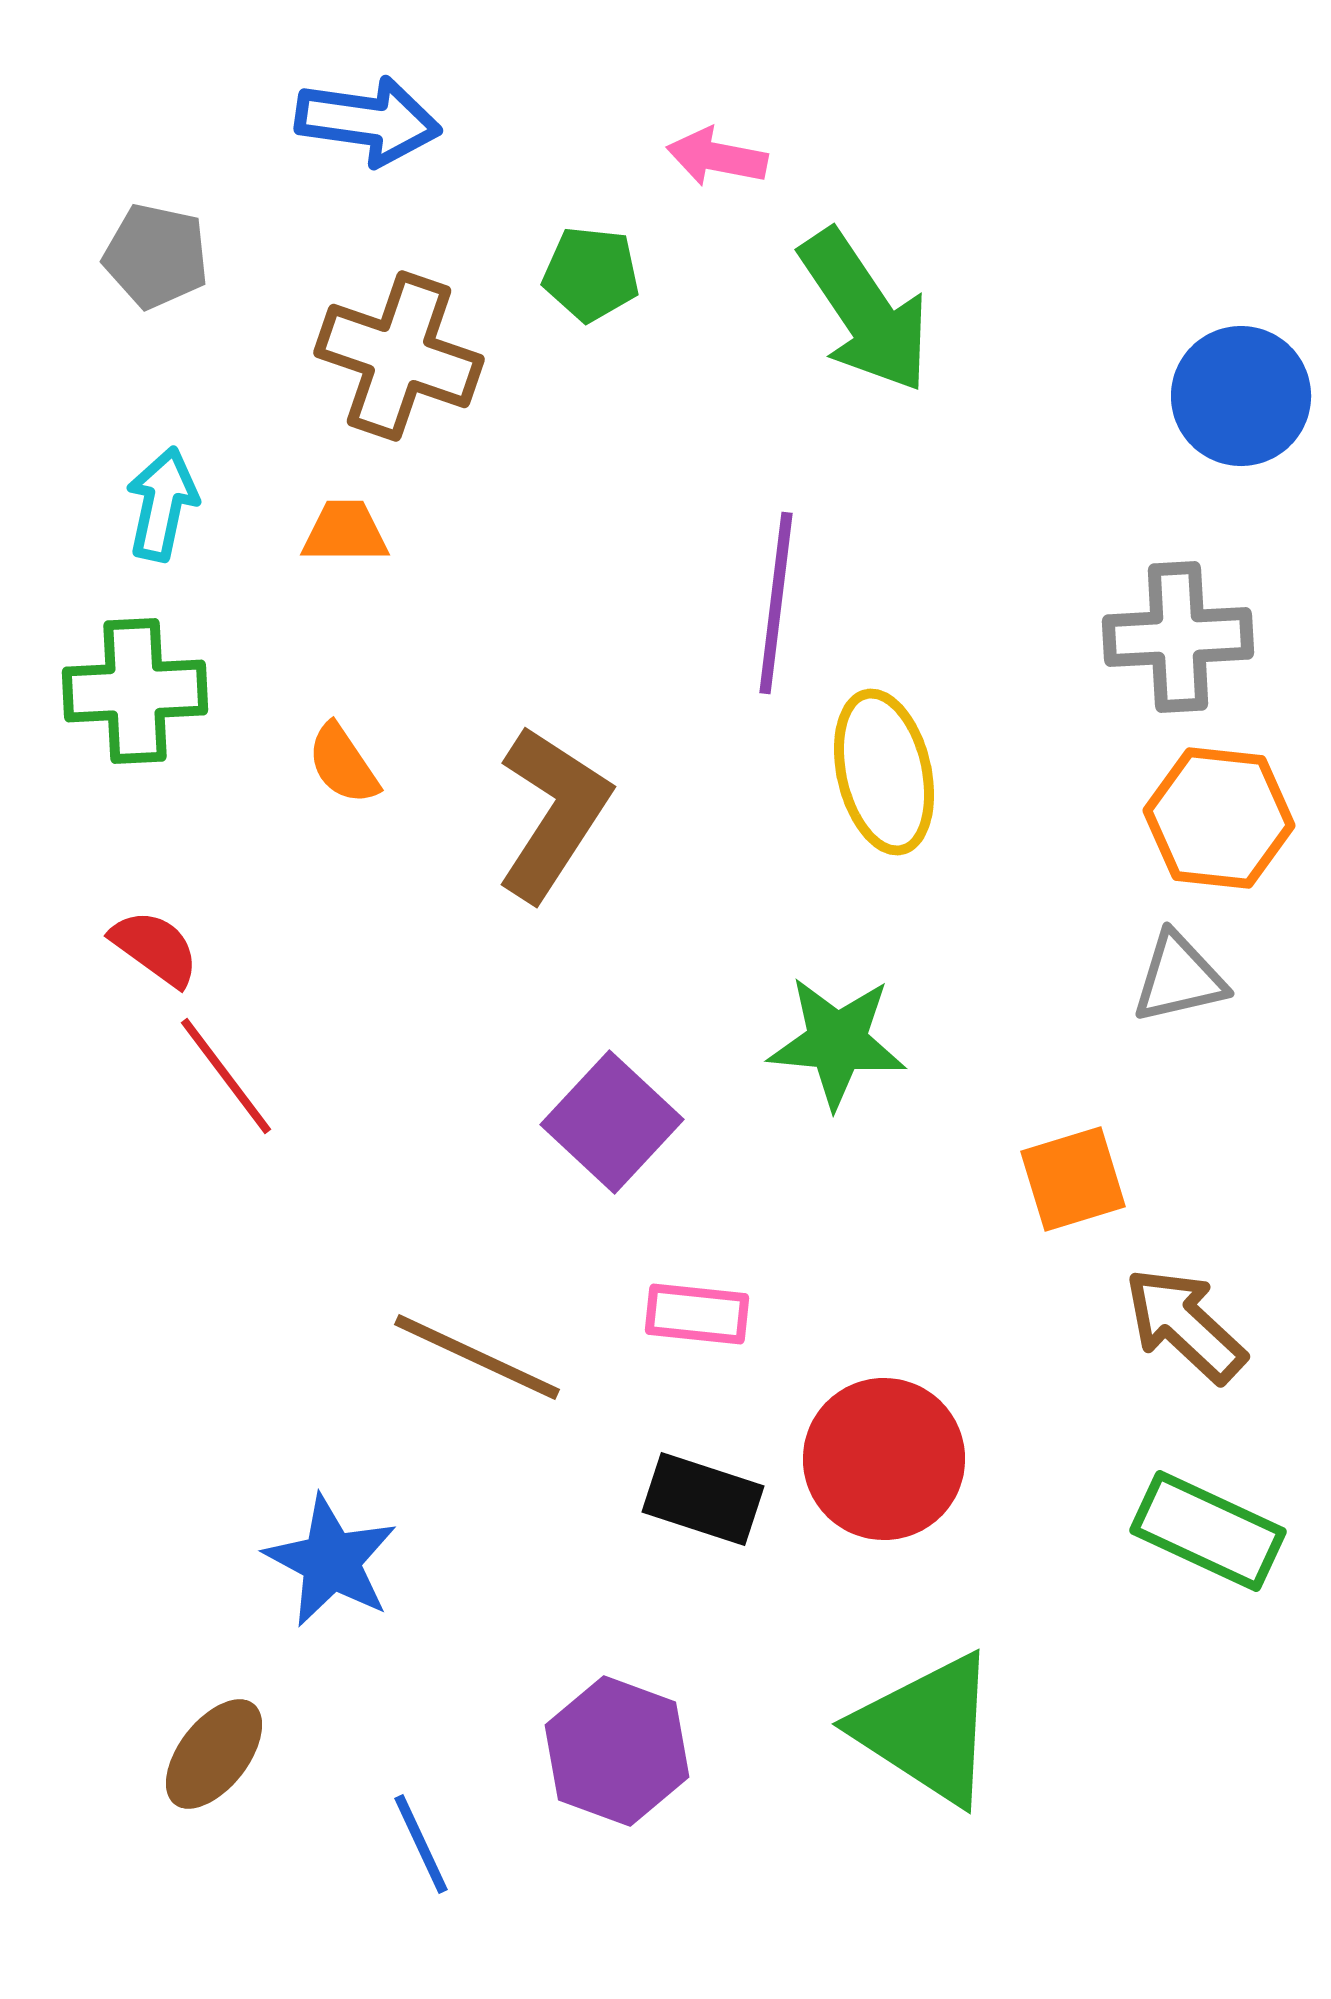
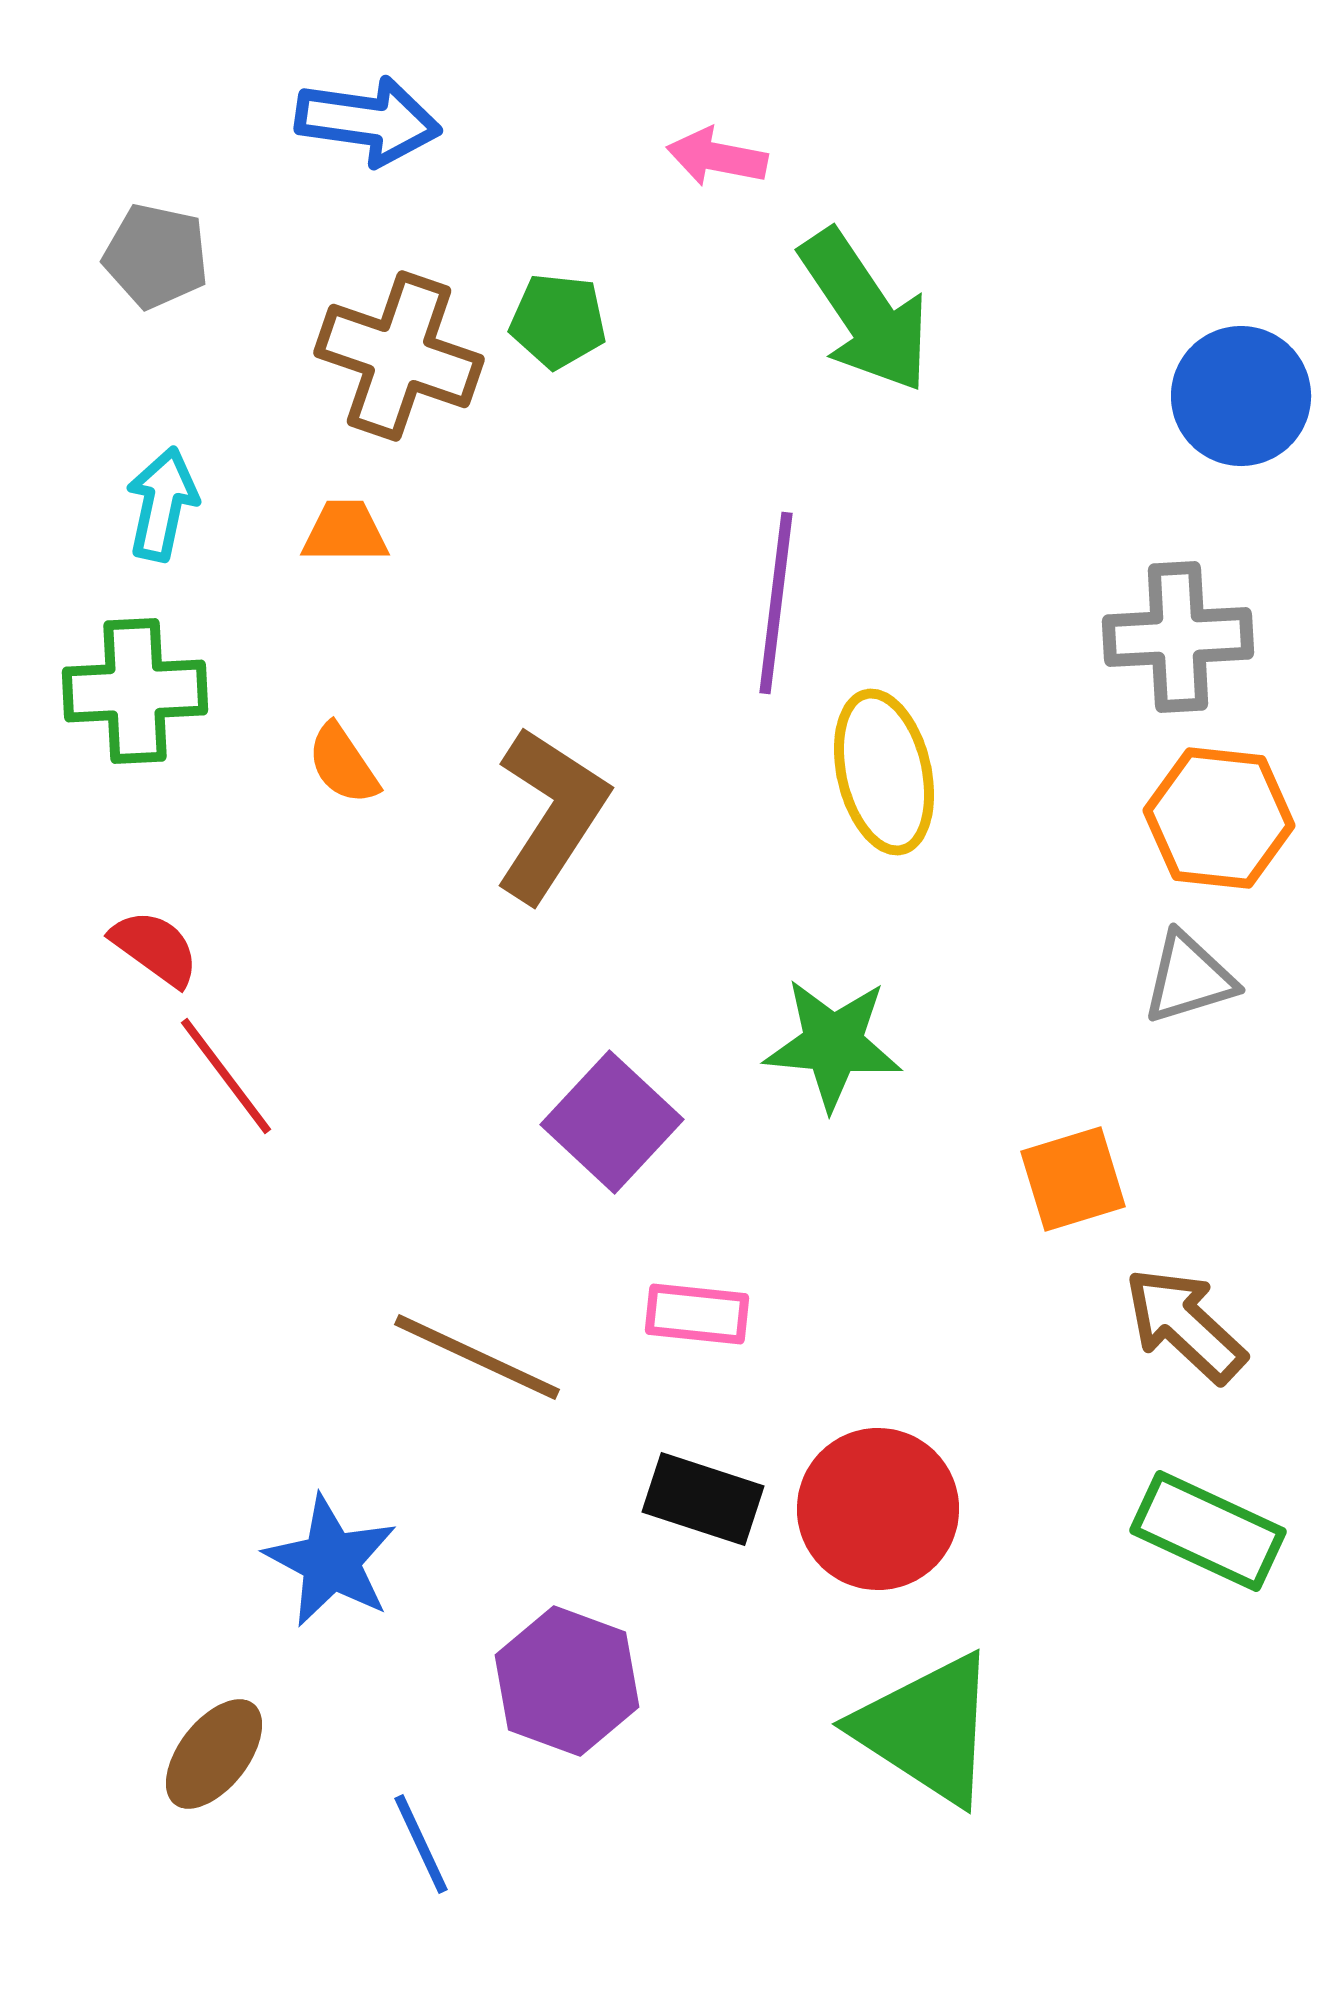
green pentagon: moved 33 px left, 47 px down
brown L-shape: moved 2 px left, 1 px down
gray triangle: moved 10 px right; rotated 4 degrees counterclockwise
green star: moved 4 px left, 2 px down
red circle: moved 6 px left, 50 px down
purple hexagon: moved 50 px left, 70 px up
